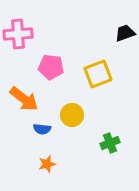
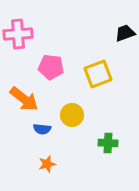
green cross: moved 2 px left; rotated 24 degrees clockwise
